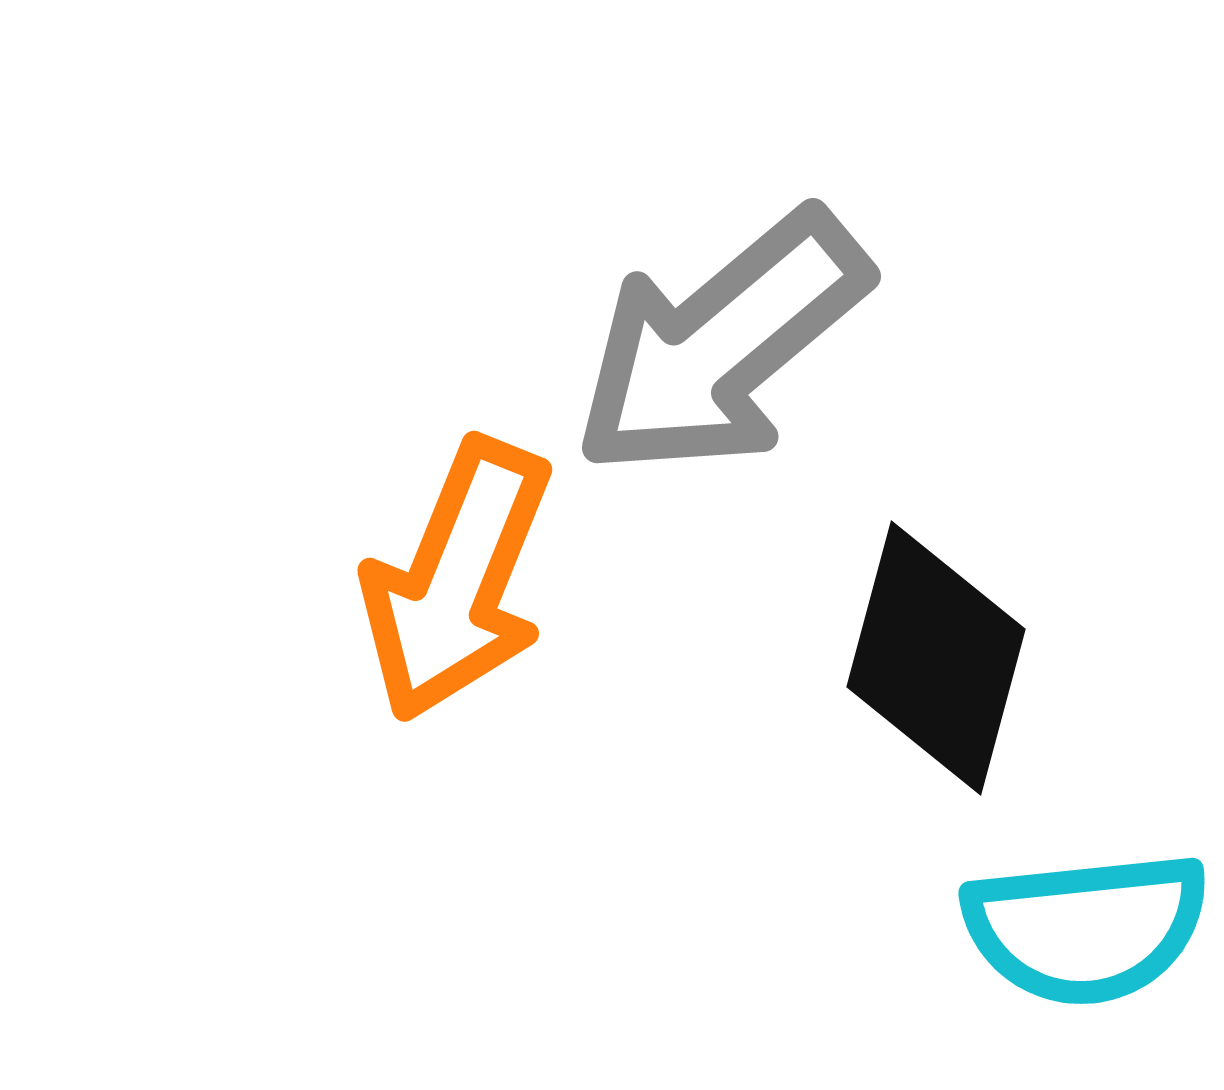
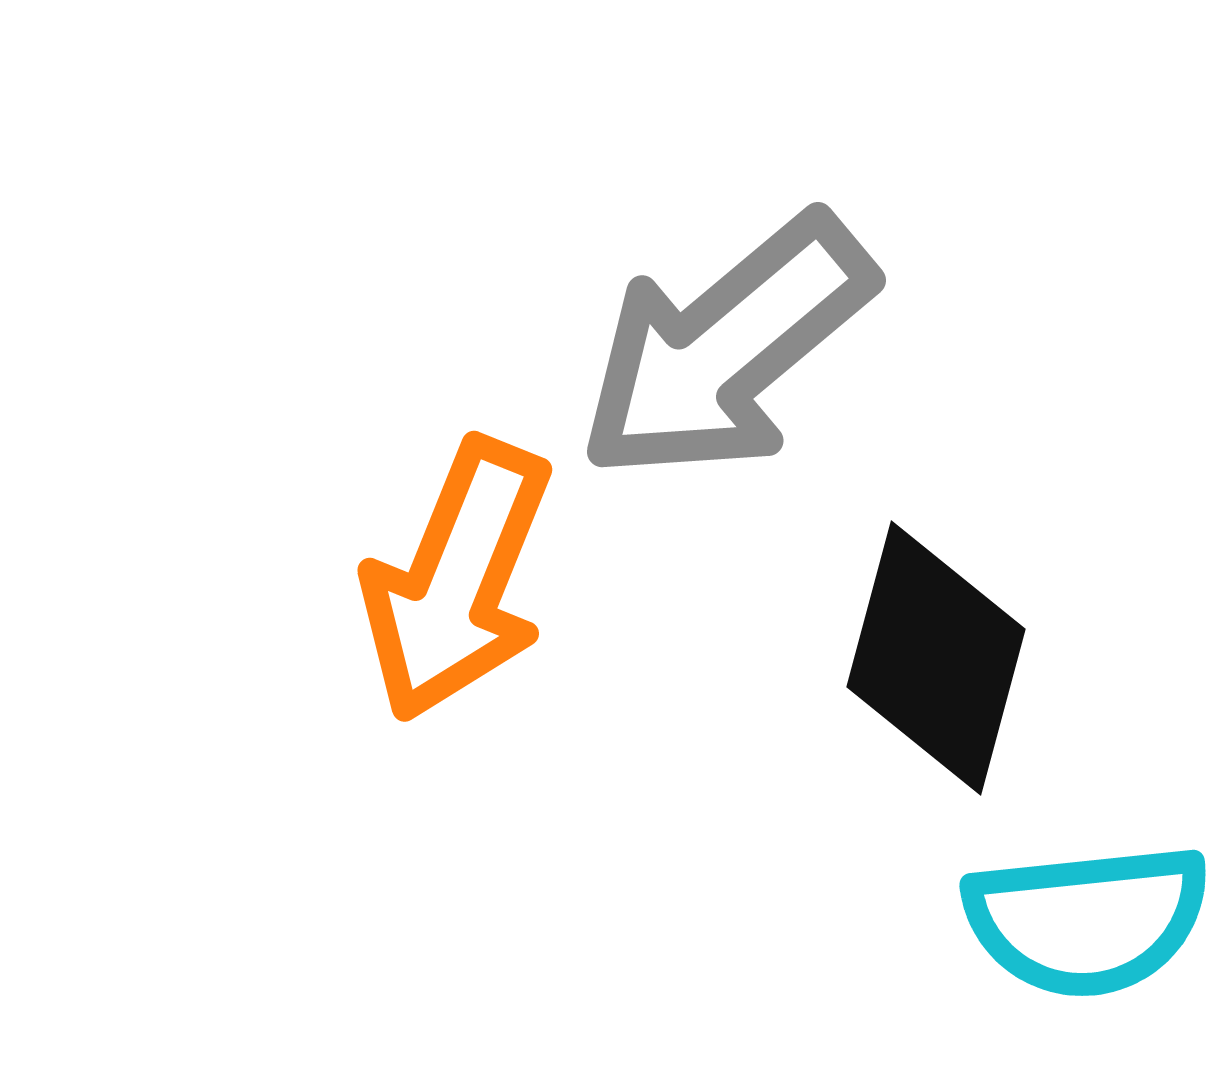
gray arrow: moved 5 px right, 4 px down
cyan semicircle: moved 1 px right, 8 px up
